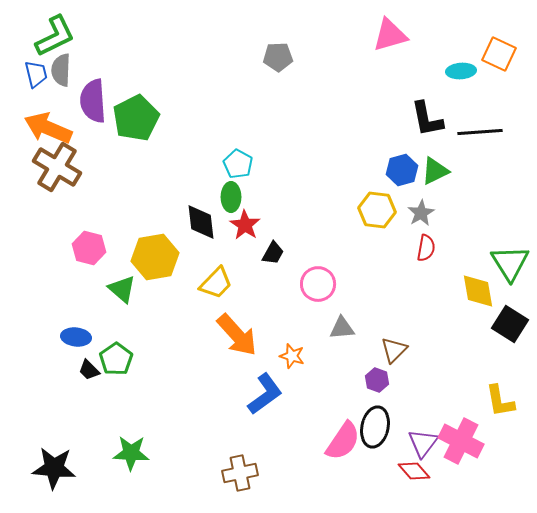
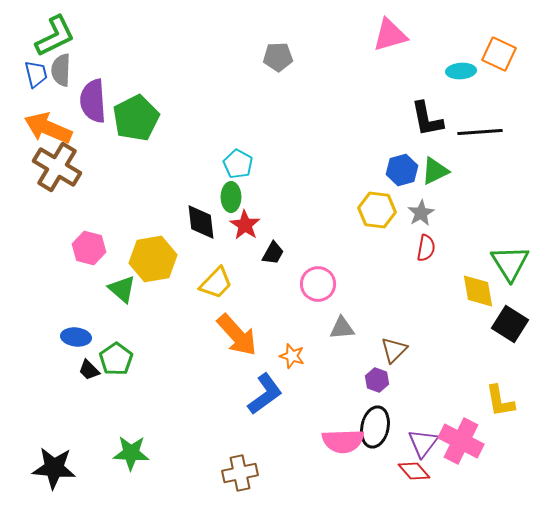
yellow hexagon at (155, 257): moved 2 px left, 2 px down
pink semicircle at (343, 441): rotated 54 degrees clockwise
